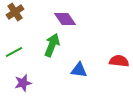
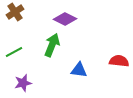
purple diamond: rotated 30 degrees counterclockwise
